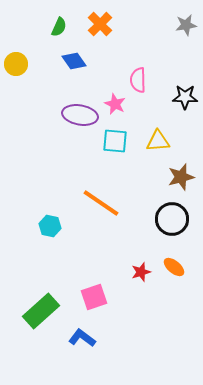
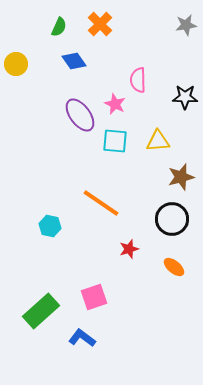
purple ellipse: rotated 44 degrees clockwise
red star: moved 12 px left, 23 px up
